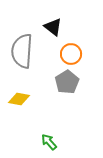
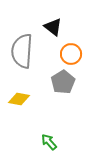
gray pentagon: moved 4 px left
